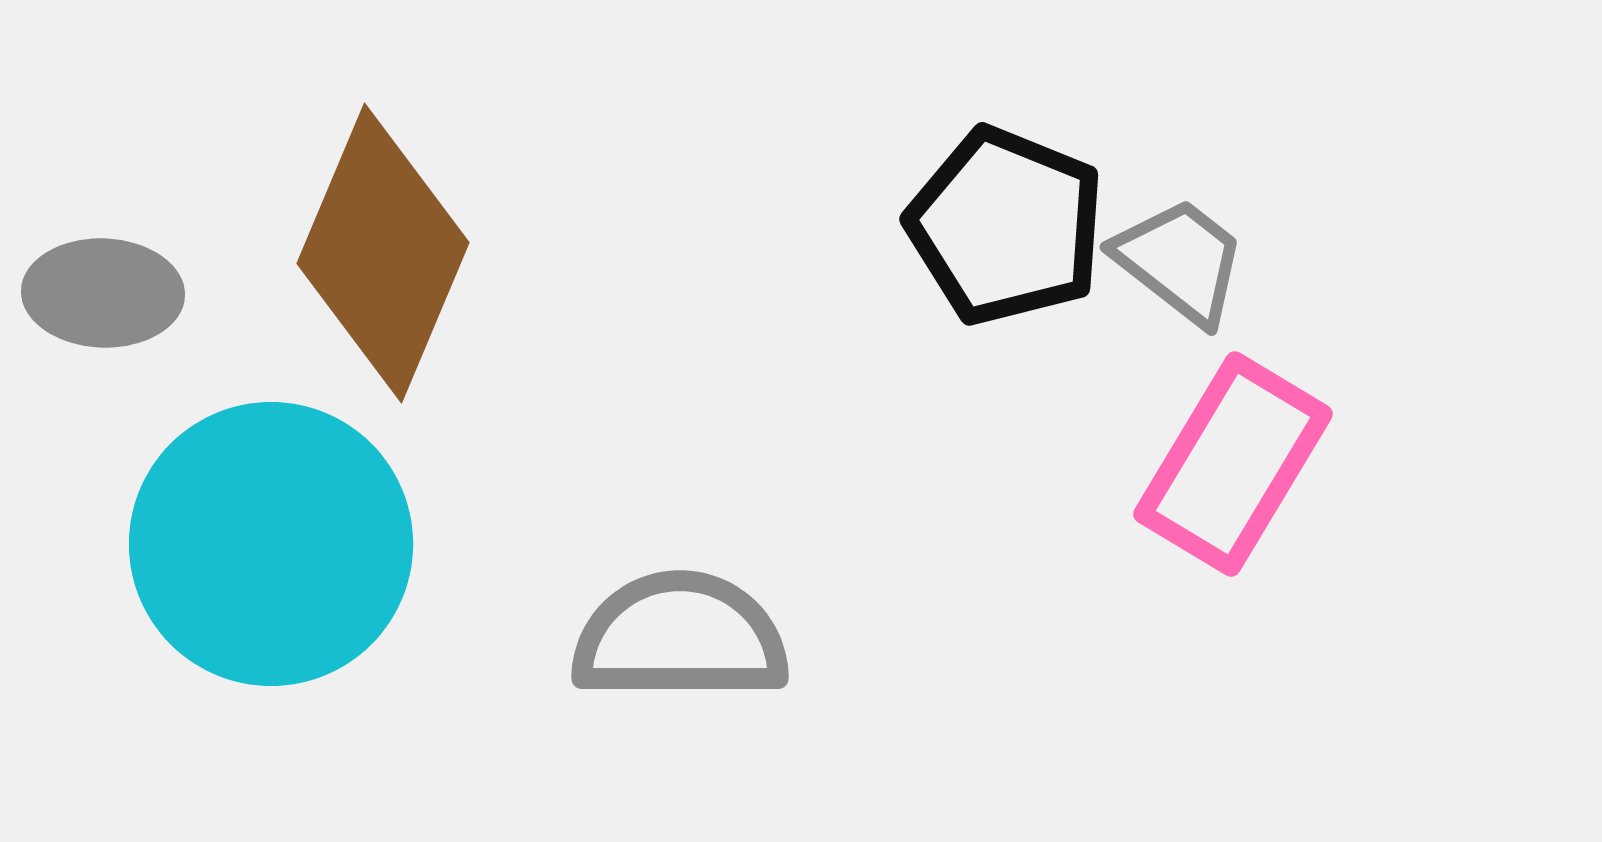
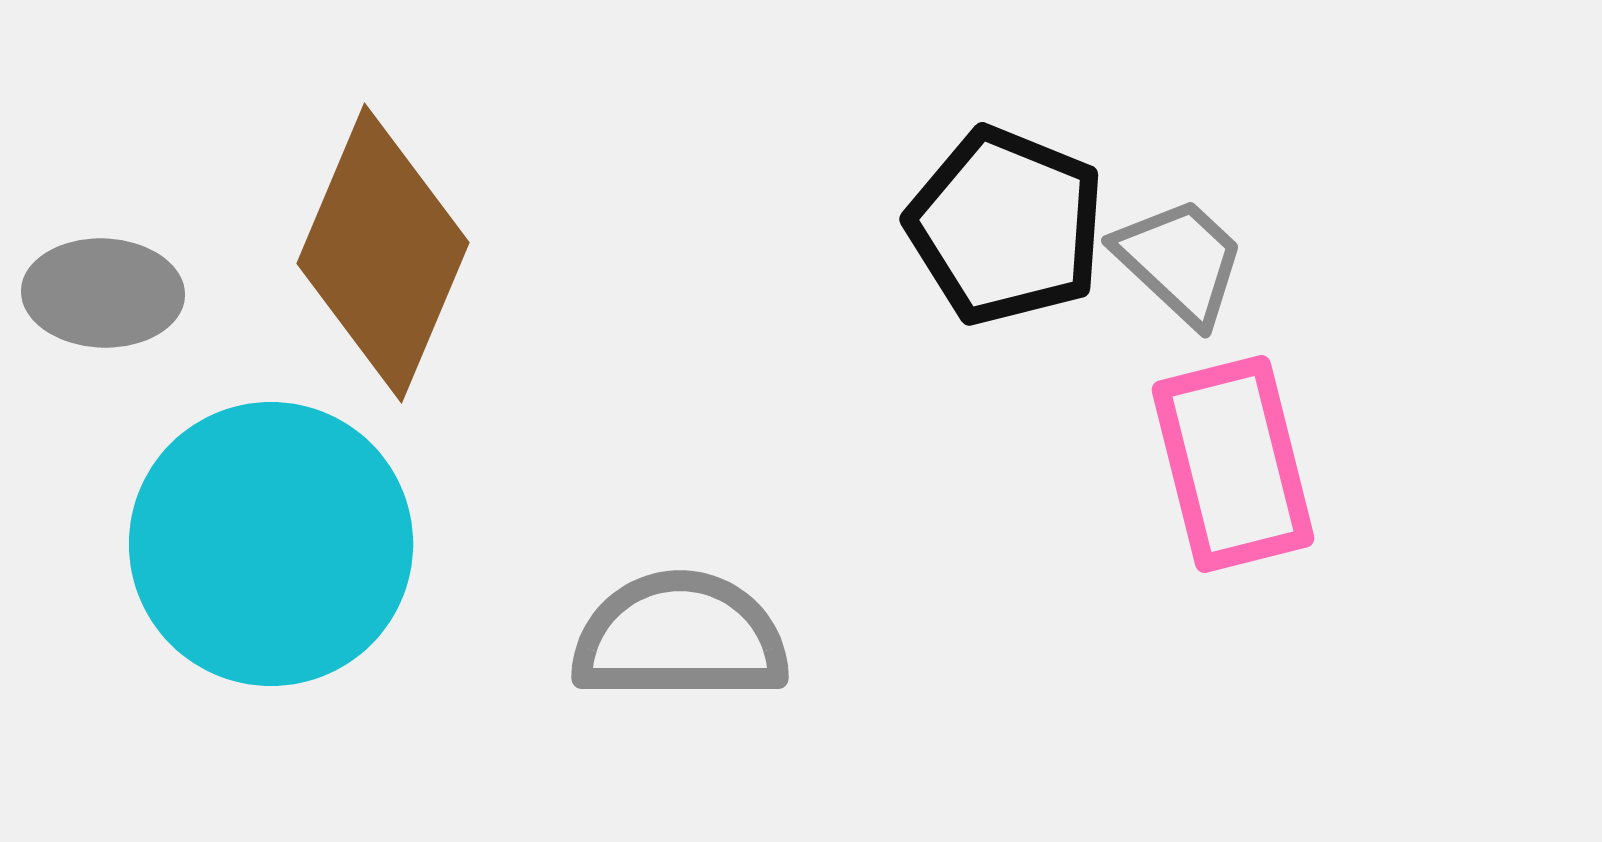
gray trapezoid: rotated 5 degrees clockwise
pink rectangle: rotated 45 degrees counterclockwise
